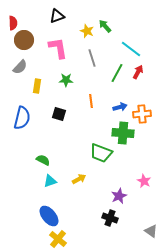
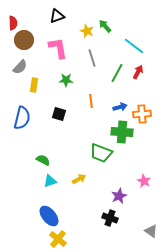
cyan line: moved 3 px right, 3 px up
yellow rectangle: moved 3 px left, 1 px up
green cross: moved 1 px left, 1 px up
